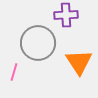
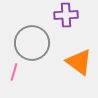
gray circle: moved 6 px left
orange triangle: rotated 20 degrees counterclockwise
